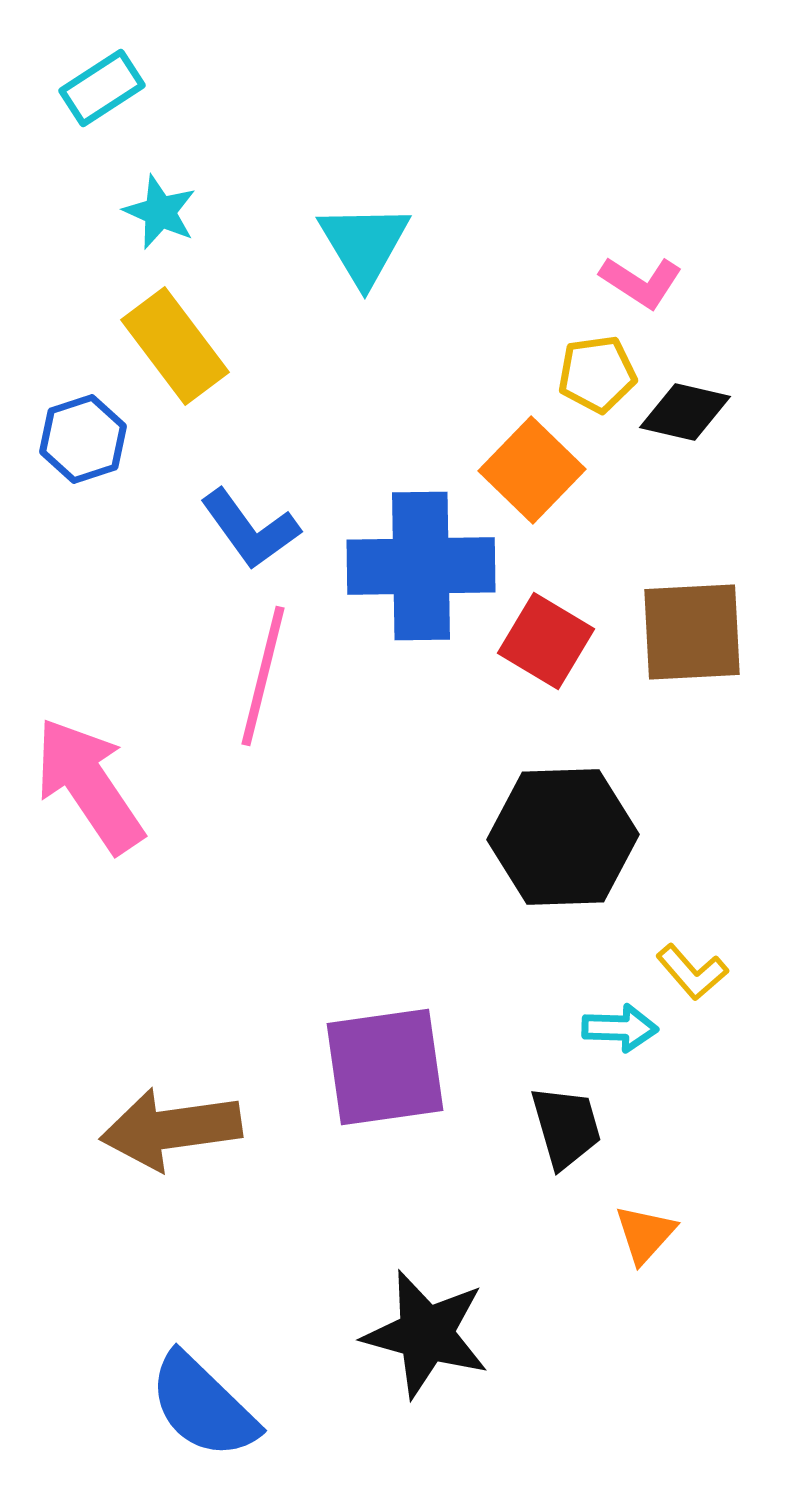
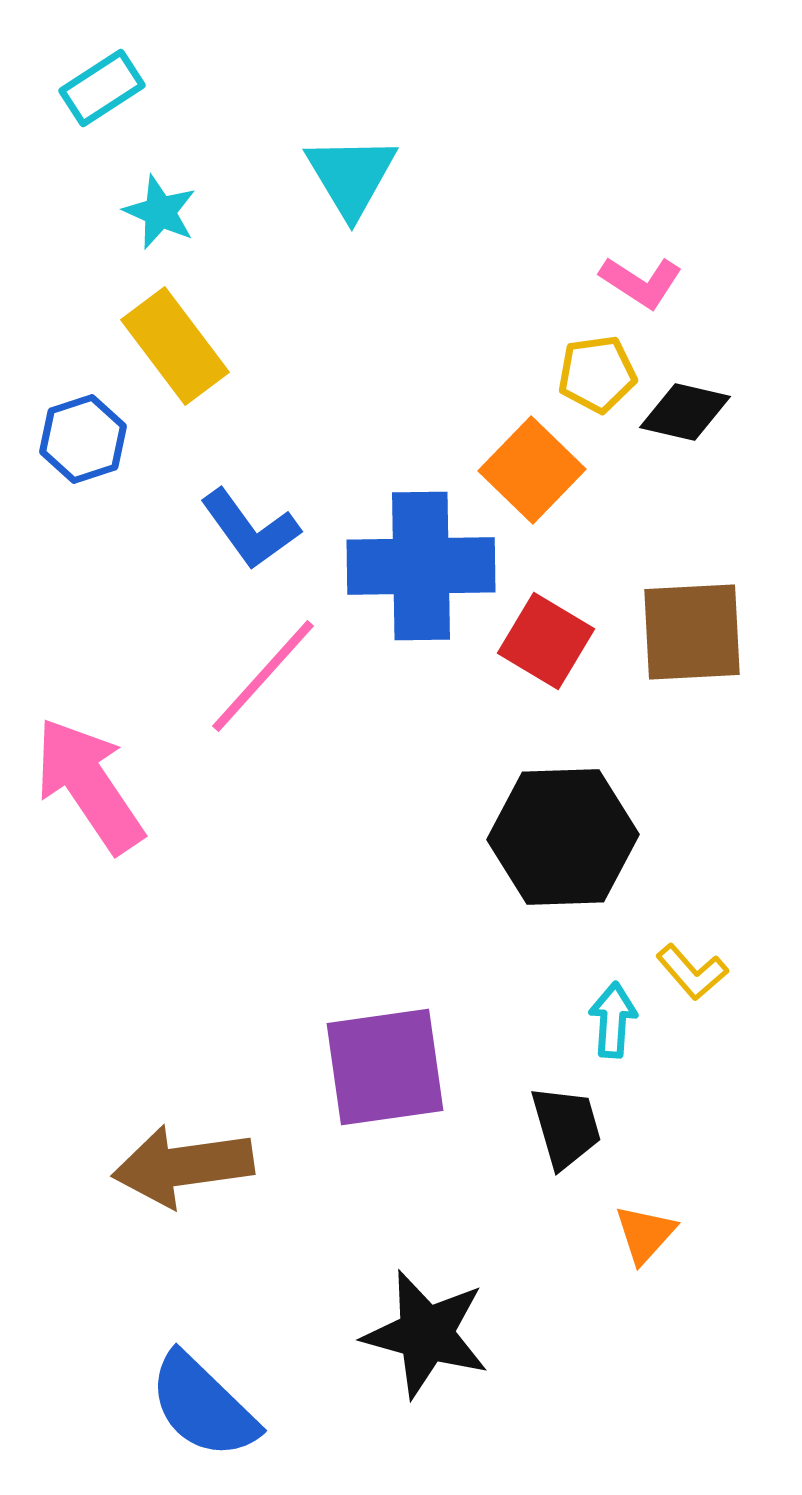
cyan triangle: moved 13 px left, 68 px up
pink line: rotated 28 degrees clockwise
cyan arrow: moved 7 px left, 8 px up; rotated 88 degrees counterclockwise
brown arrow: moved 12 px right, 37 px down
